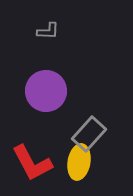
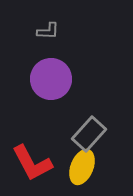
purple circle: moved 5 px right, 12 px up
yellow ellipse: moved 3 px right, 5 px down; rotated 12 degrees clockwise
